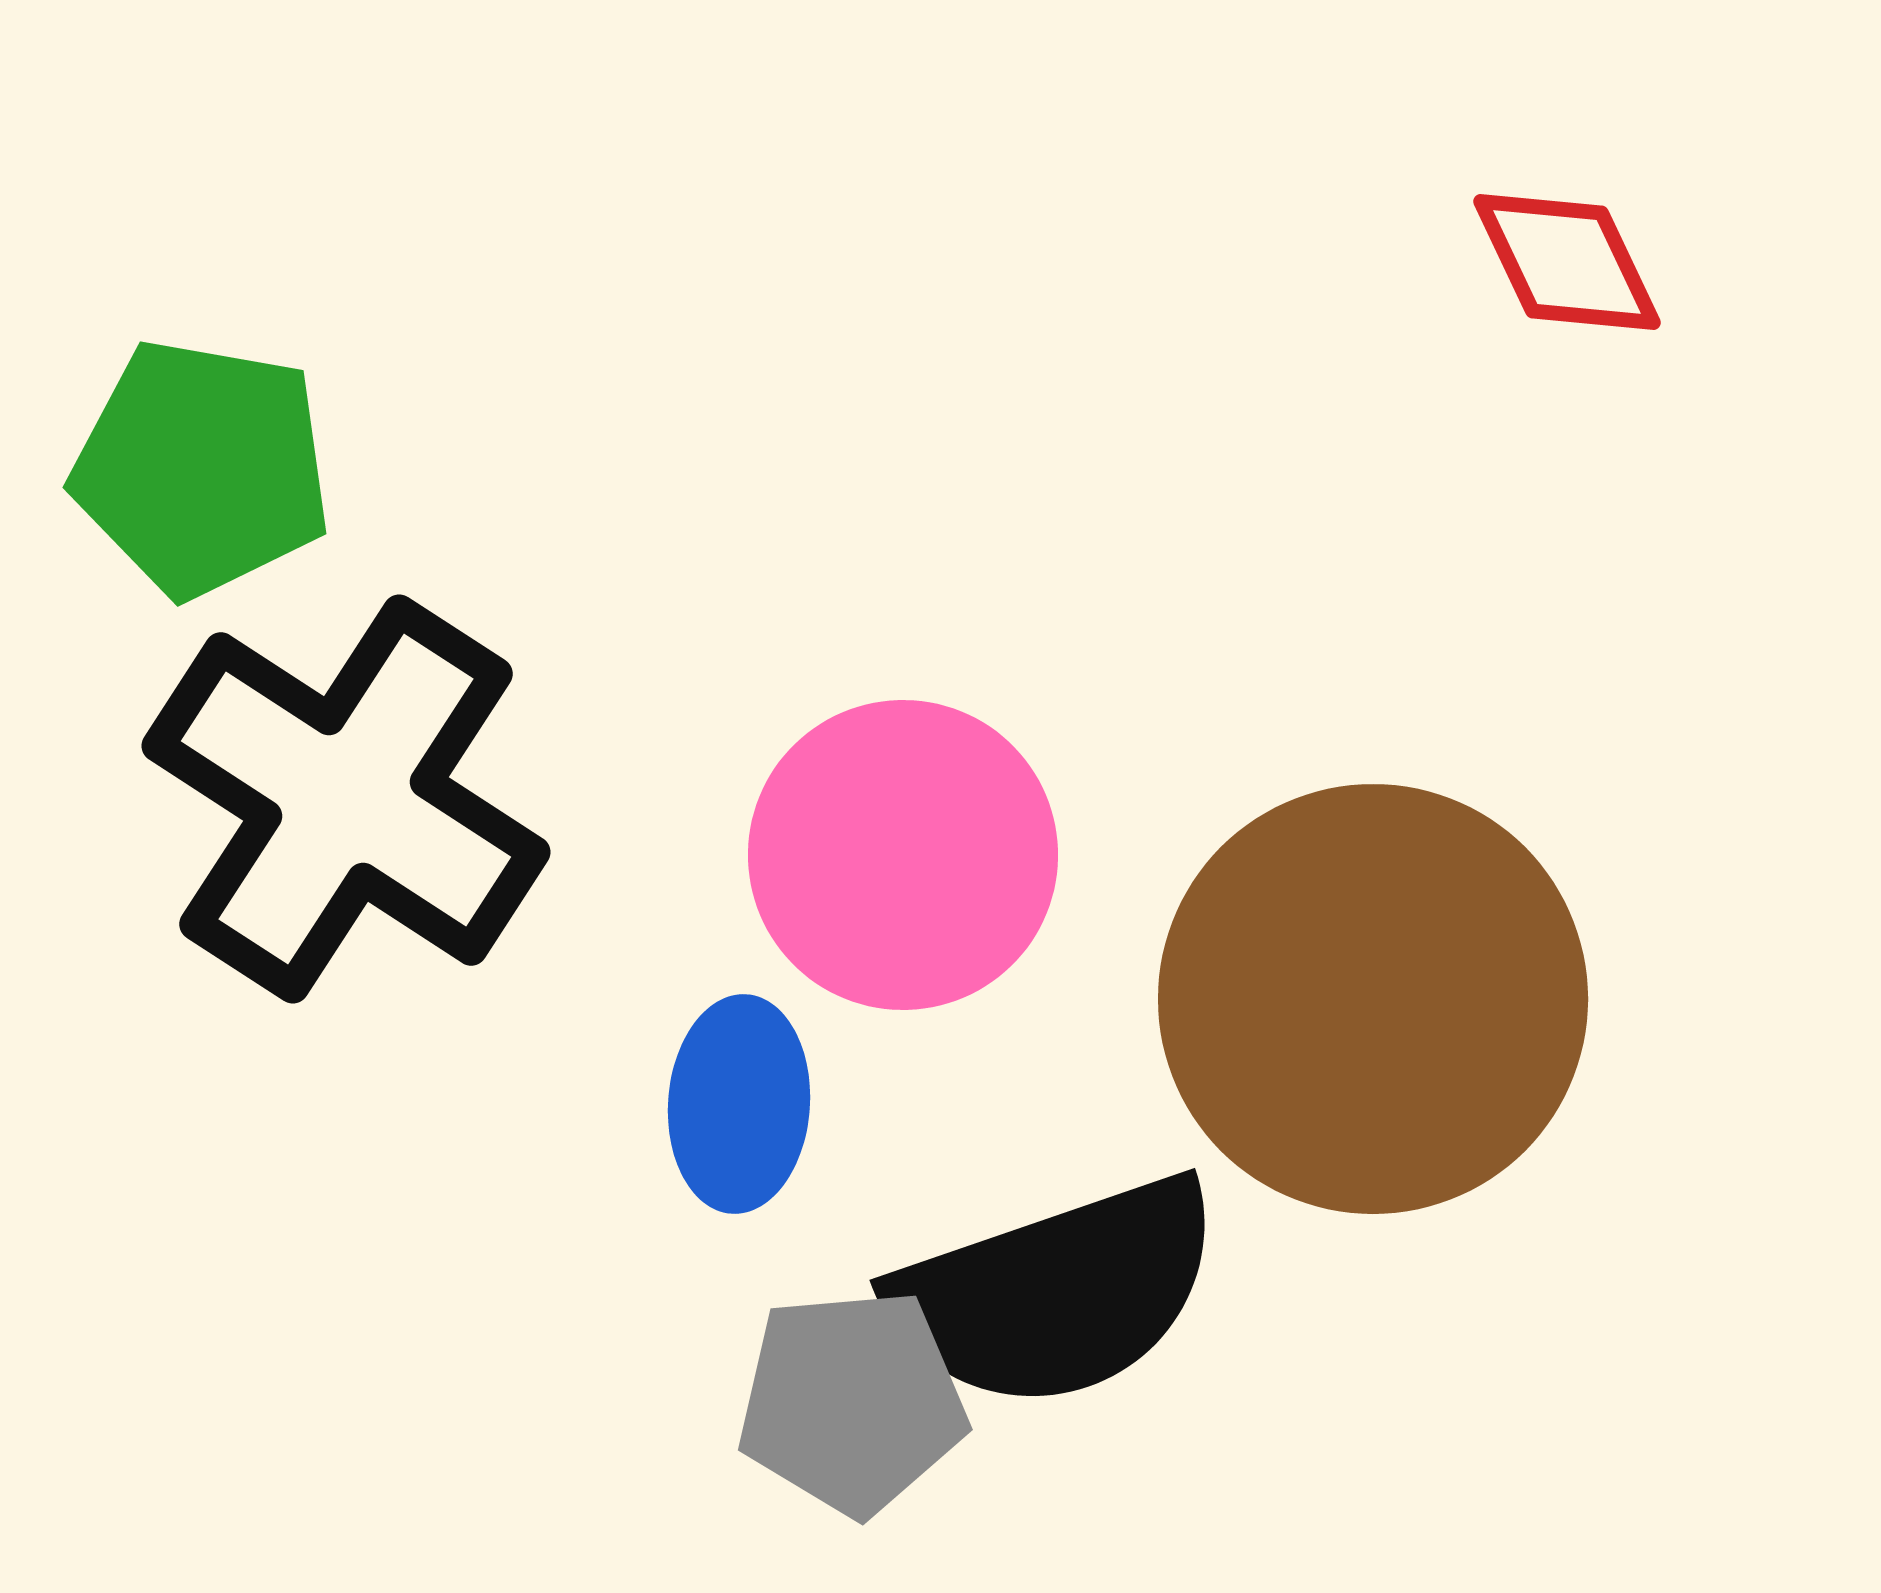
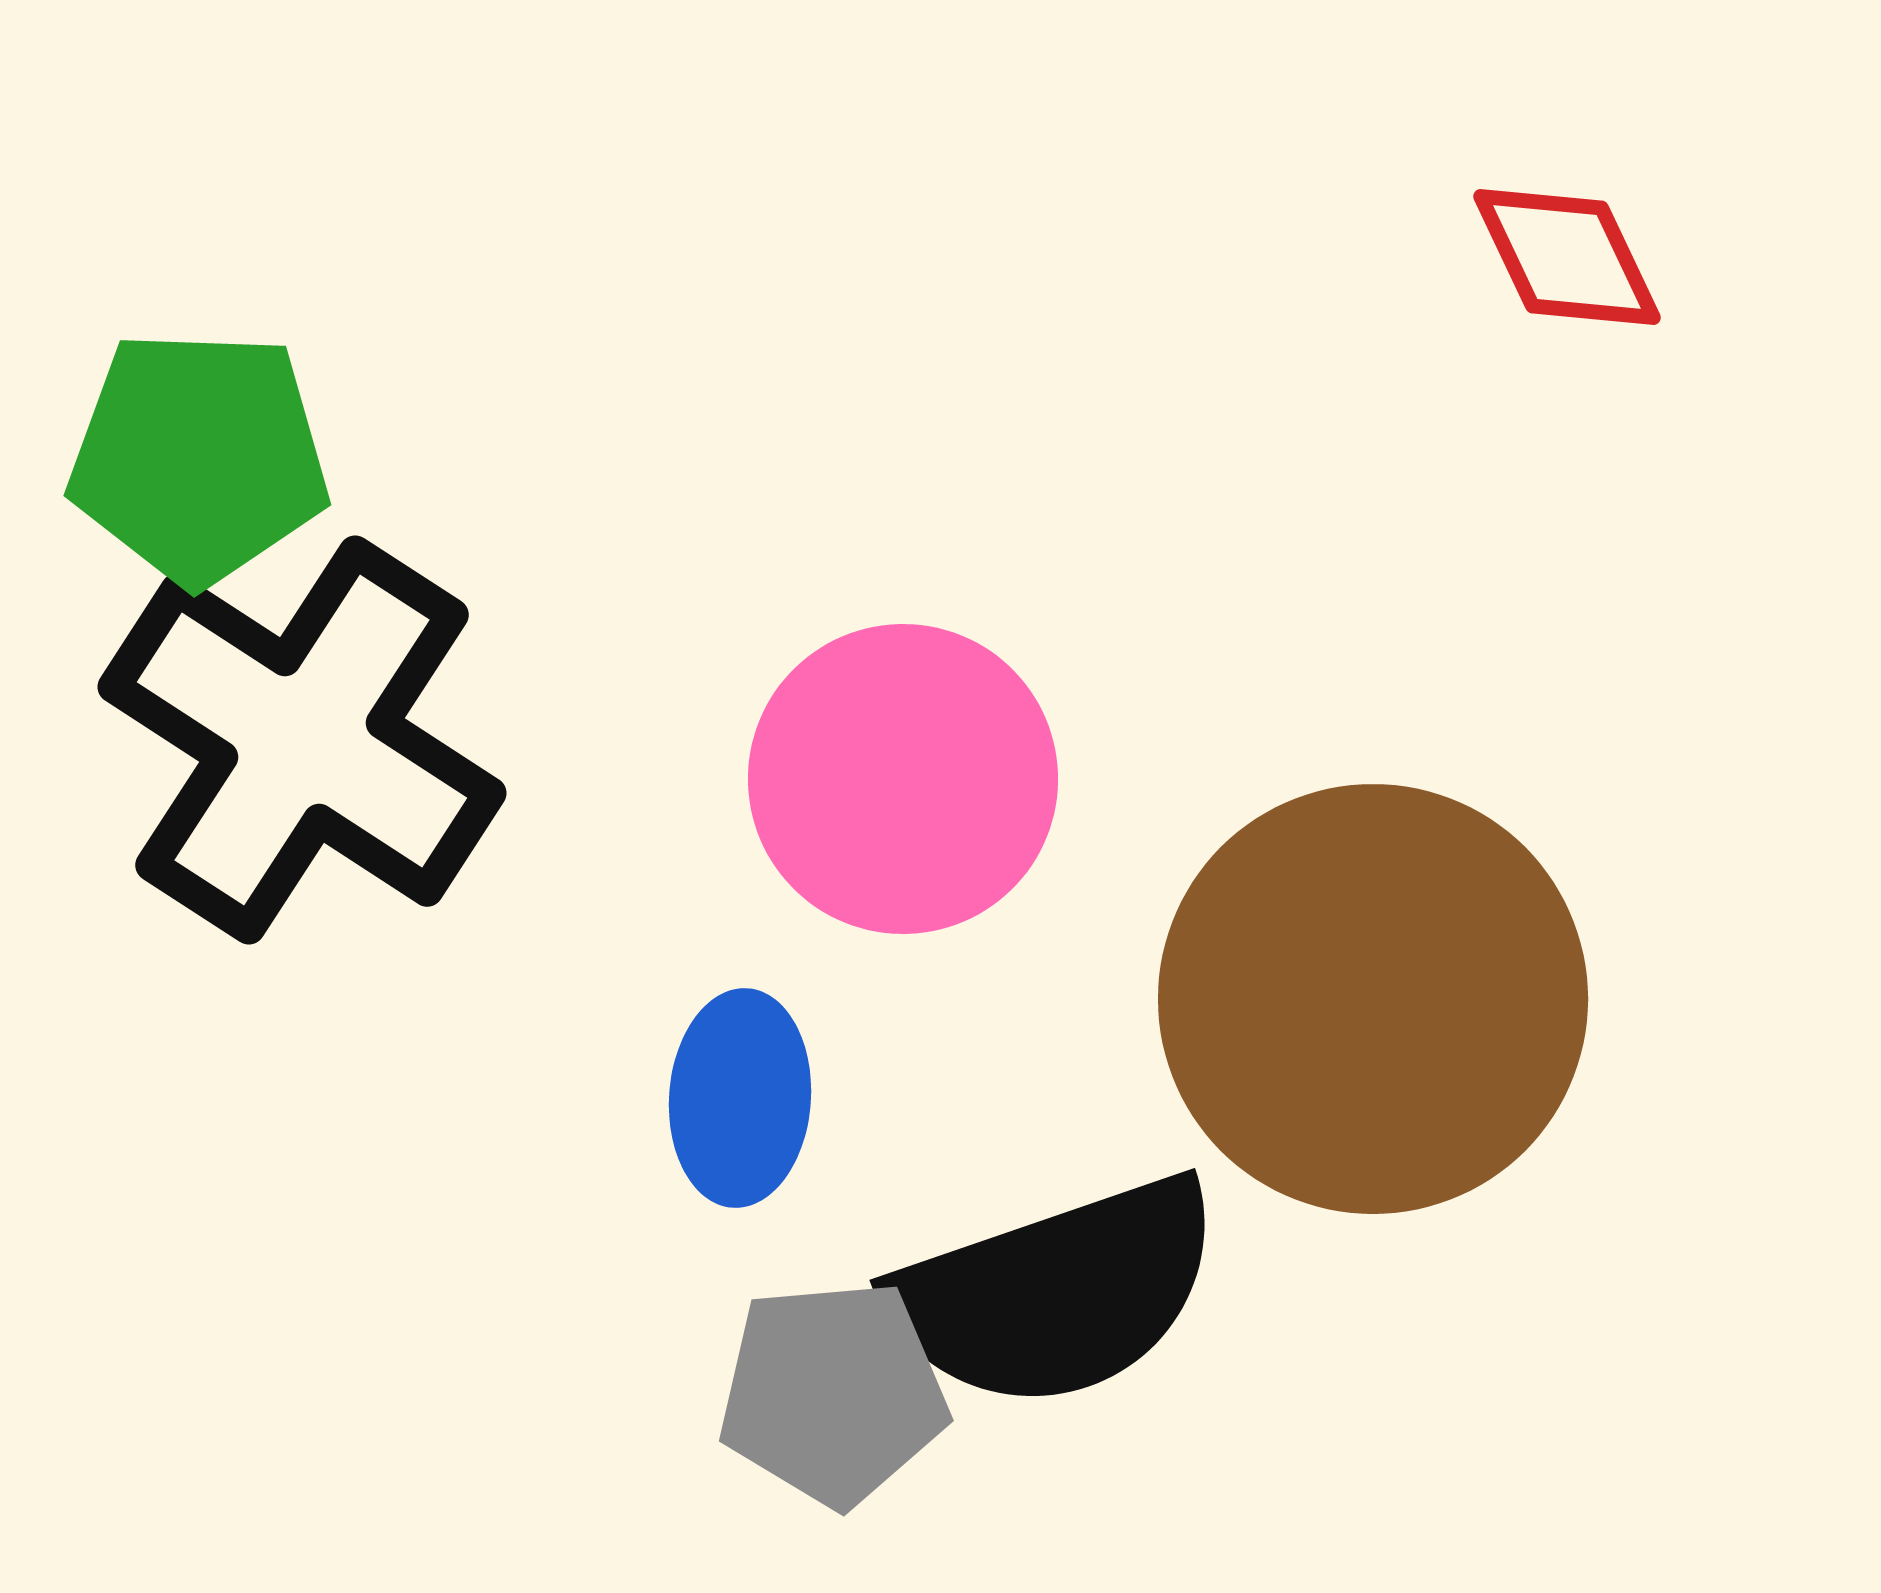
red diamond: moved 5 px up
green pentagon: moved 3 px left, 11 px up; rotated 8 degrees counterclockwise
black cross: moved 44 px left, 59 px up
pink circle: moved 76 px up
blue ellipse: moved 1 px right, 6 px up
gray pentagon: moved 19 px left, 9 px up
